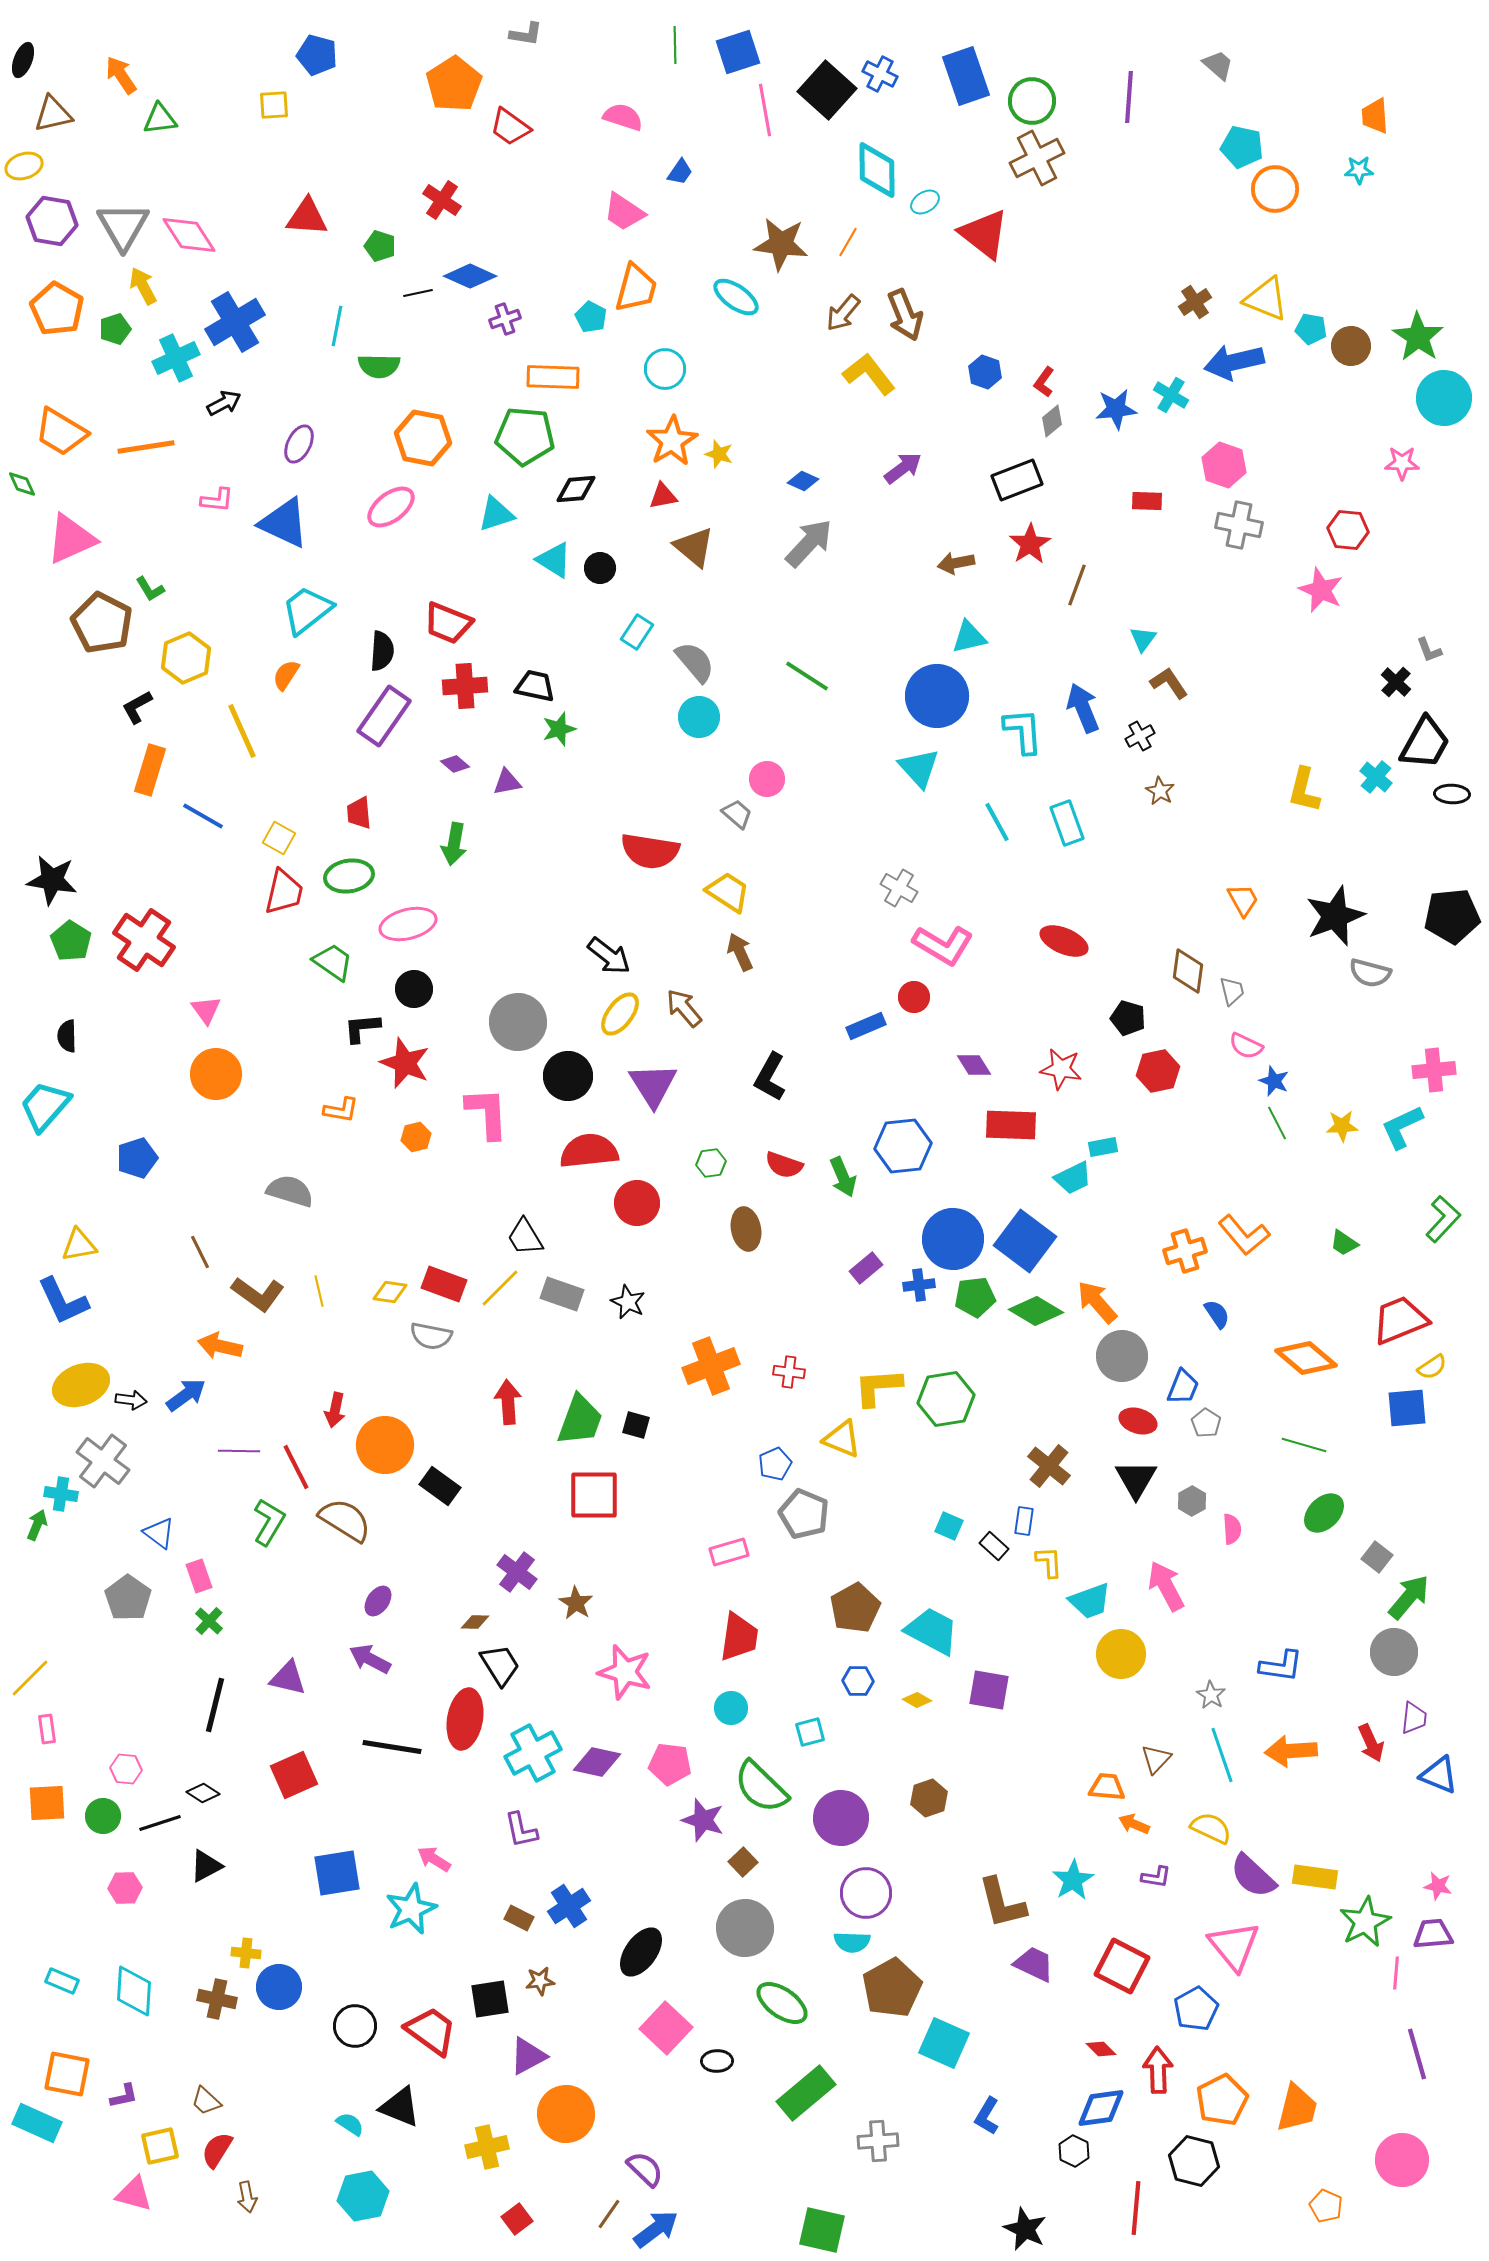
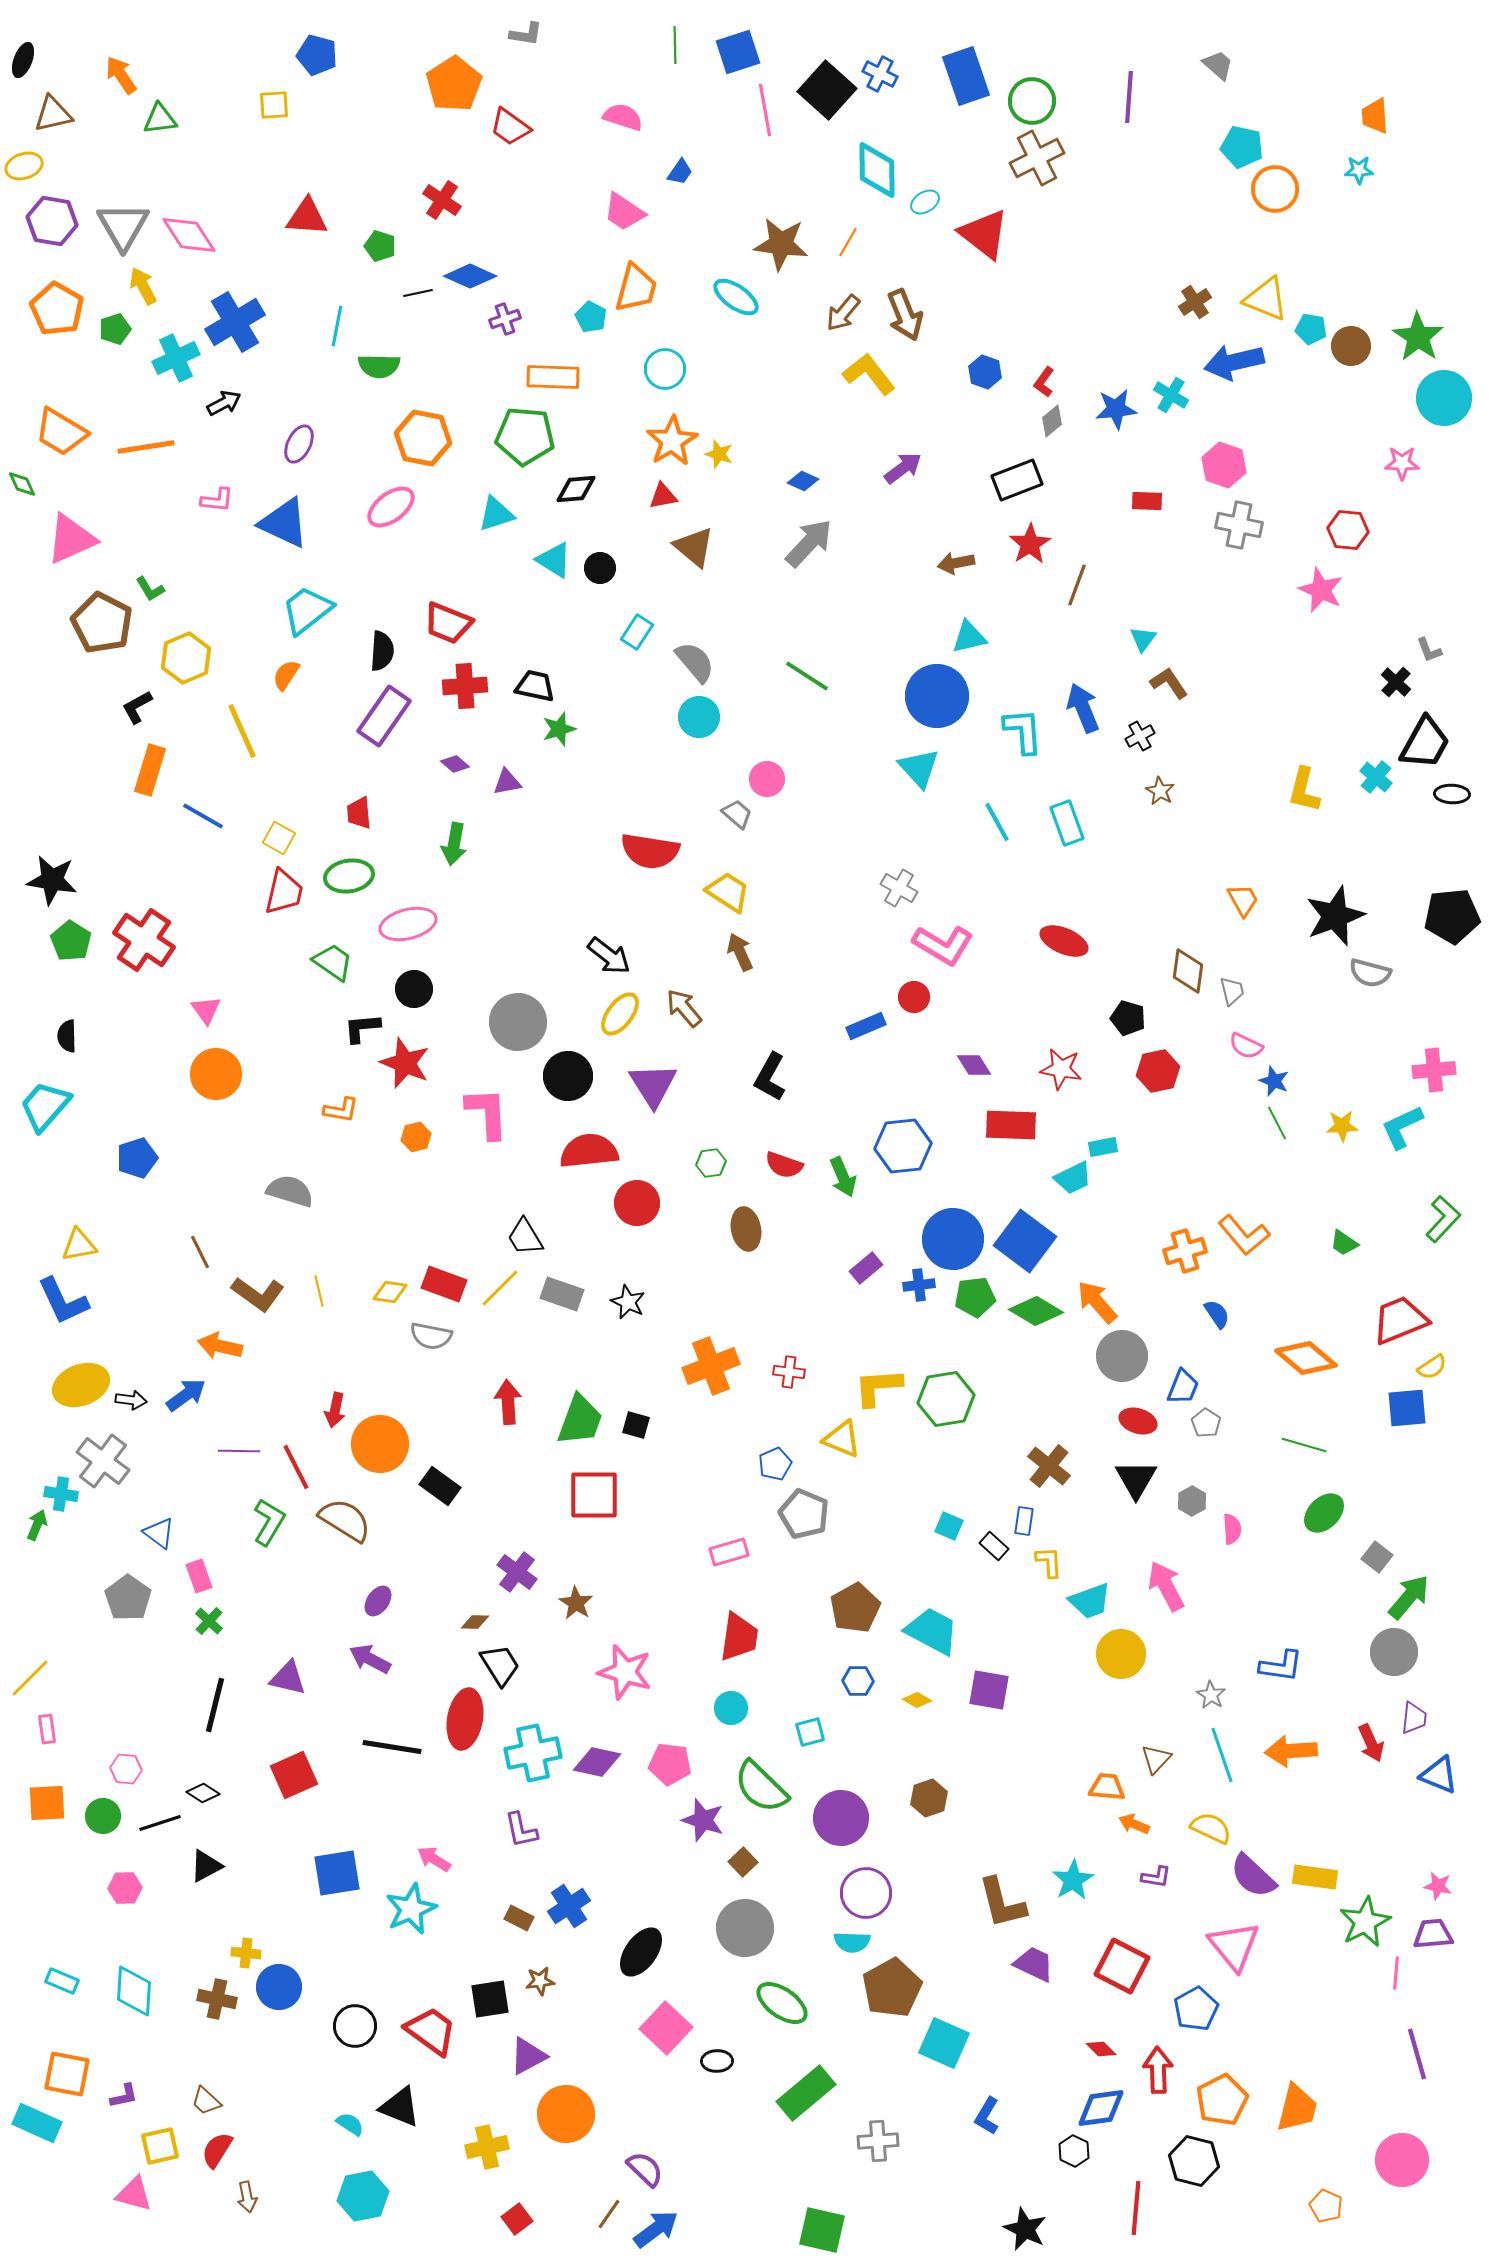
orange circle at (385, 1445): moved 5 px left, 1 px up
cyan cross at (533, 1753): rotated 16 degrees clockwise
